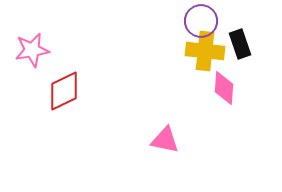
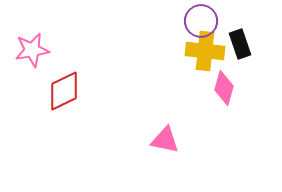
pink diamond: rotated 12 degrees clockwise
